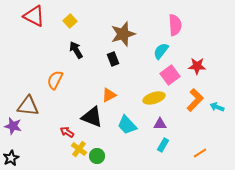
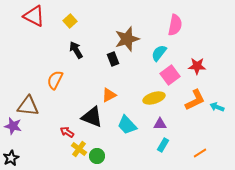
pink semicircle: rotated 15 degrees clockwise
brown star: moved 4 px right, 5 px down
cyan semicircle: moved 2 px left, 2 px down
orange L-shape: rotated 20 degrees clockwise
